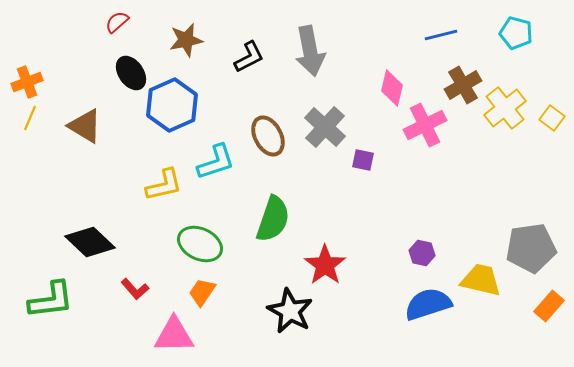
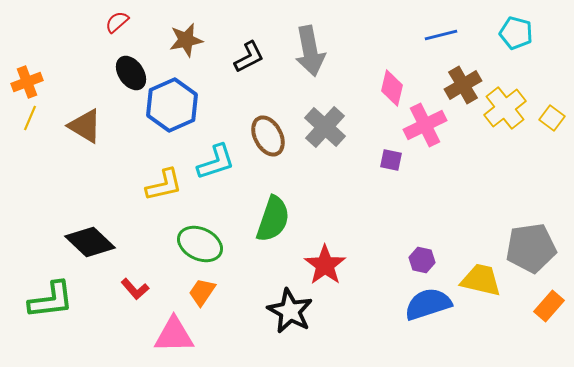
purple square: moved 28 px right
purple hexagon: moved 7 px down
